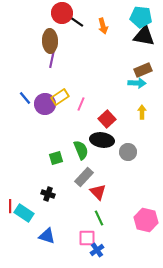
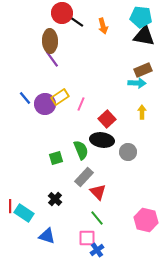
purple line: rotated 48 degrees counterclockwise
black cross: moved 7 px right, 5 px down; rotated 24 degrees clockwise
green line: moved 2 px left; rotated 14 degrees counterclockwise
